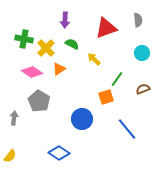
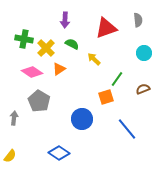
cyan circle: moved 2 px right
